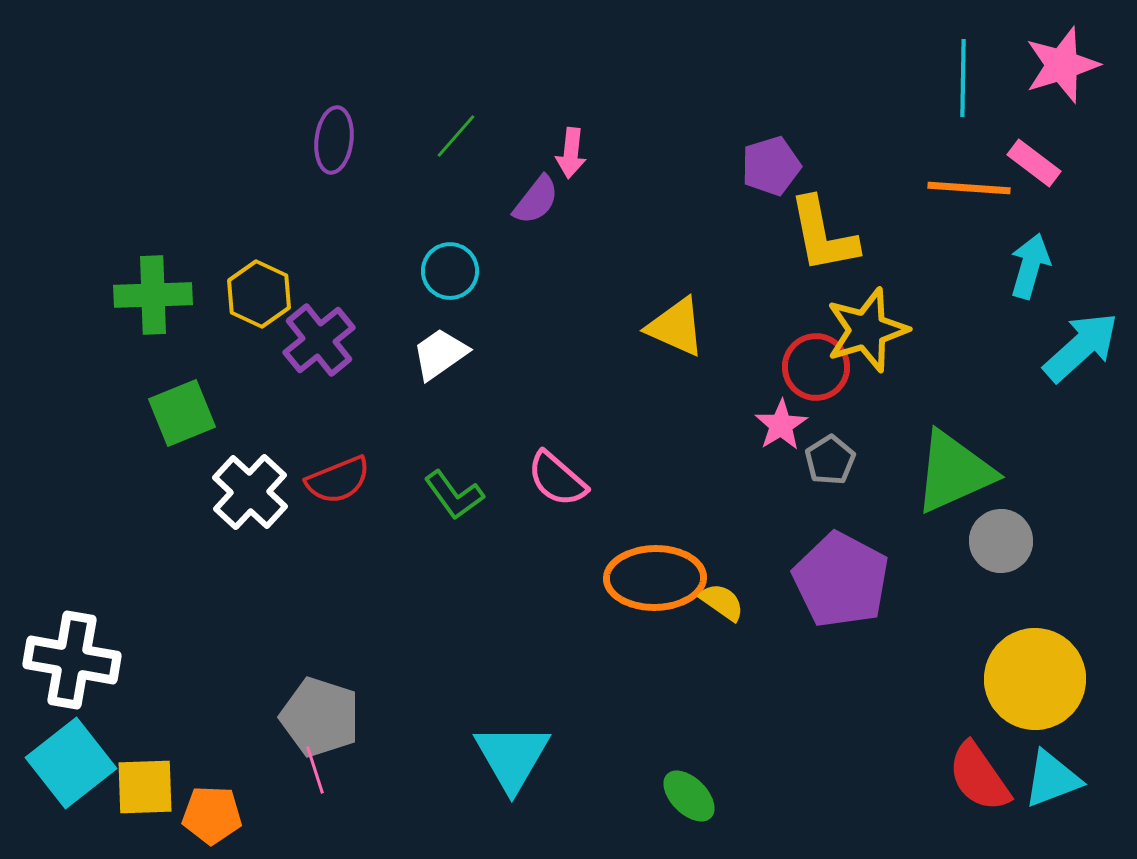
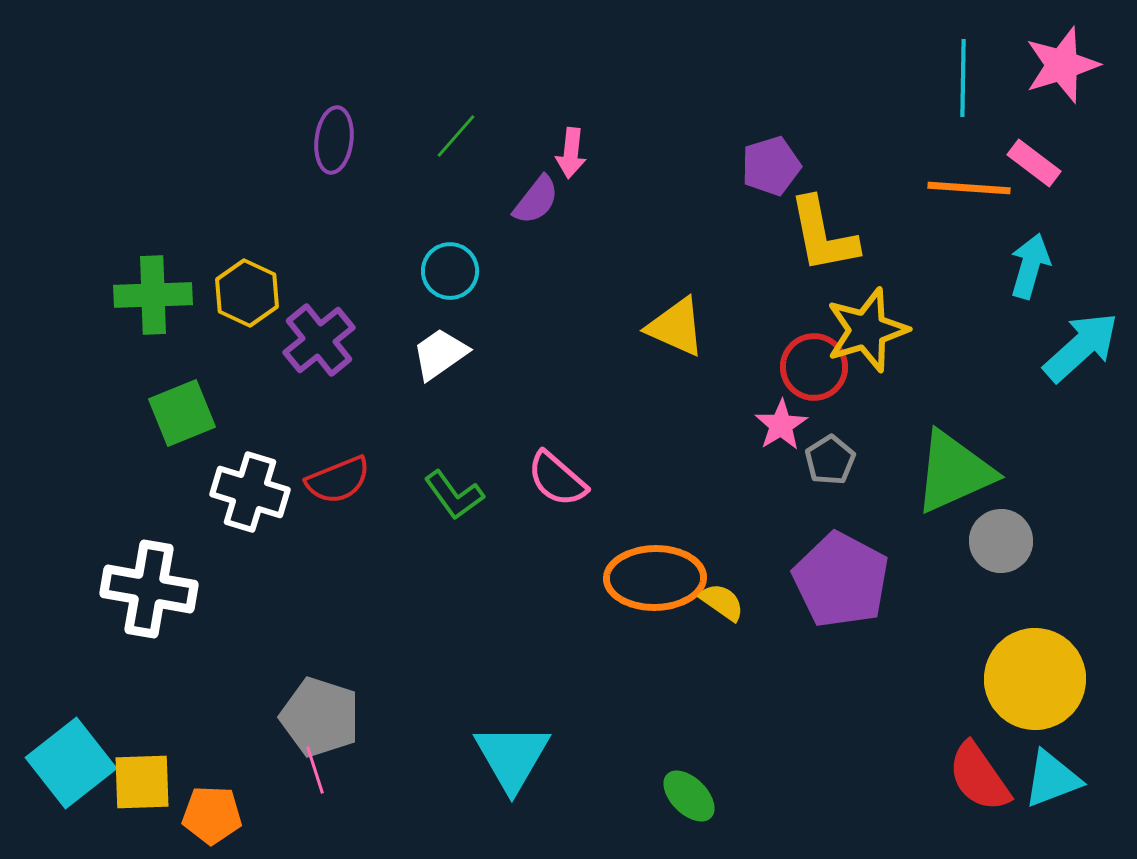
yellow hexagon at (259, 294): moved 12 px left, 1 px up
red circle at (816, 367): moved 2 px left
white cross at (250, 492): rotated 26 degrees counterclockwise
white cross at (72, 660): moved 77 px right, 71 px up
yellow square at (145, 787): moved 3 px left, 5 px up
